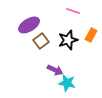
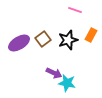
pink line: moved 2 px right, 1 px up
purple ellipse: moved 10 px left, 18 px down
brown square: moved 2 px right, 2 px up
purple arrow: moved 1 px left, 3 px down
